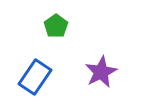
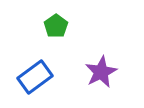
blue rectangle: rotated 20 degrees clockwise
